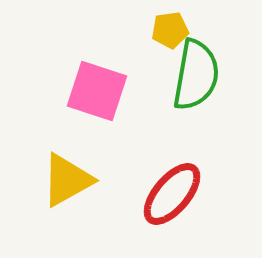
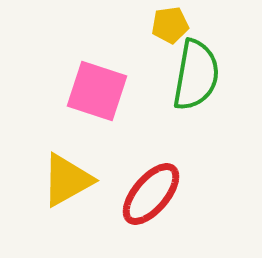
yellow pentagon: moved 5 px up
red ellipse: moved 21 px left
